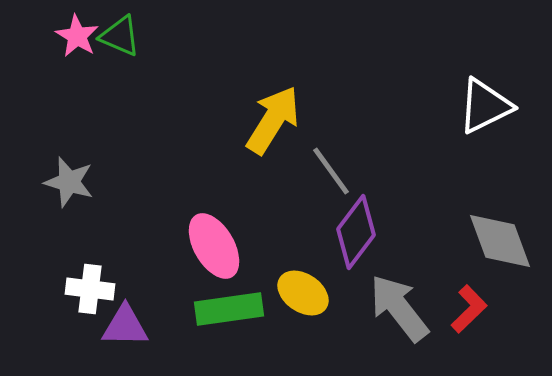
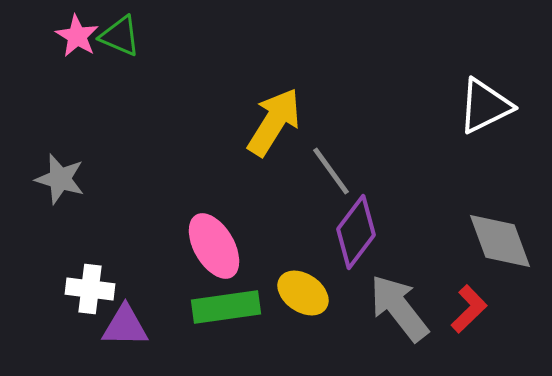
yellow arrow: moved 1 px right, 2 px down
gray star: moved 9 px left, 3 px up
green rectangle: moved 3 px left, 2 px up
